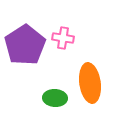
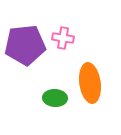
purple pentagon: rotated 27 degrees clockwise
